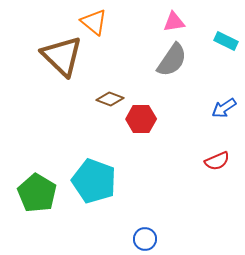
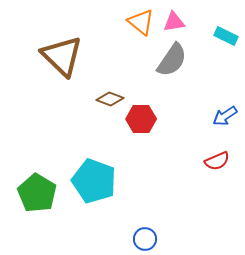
orange triangle: moved 47 px right
cyan rectangle: moved 5 px up
blue arrow: moved 1 px right, 8 px down
